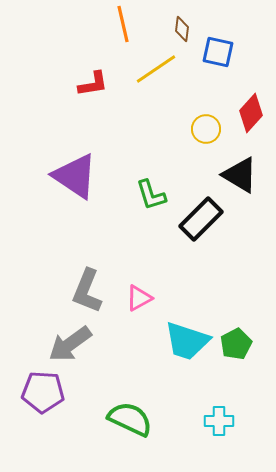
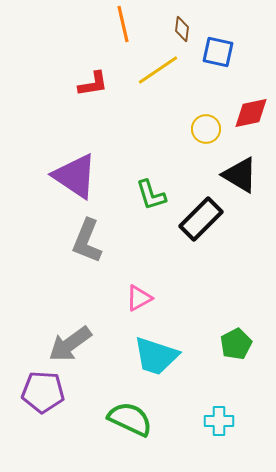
yellow line: moved 2 px right, 1 px down
red diamond: rotated 36 degrees clockwise
gray L-shape: moved 50 px up
cyan trapezoid: moved 31 px left, 15 px down
